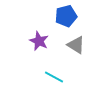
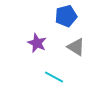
purple star: moved 2 px left, 2 px down
gray triangle: moved 2 px down
